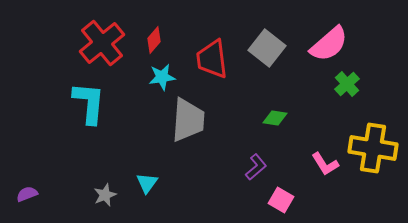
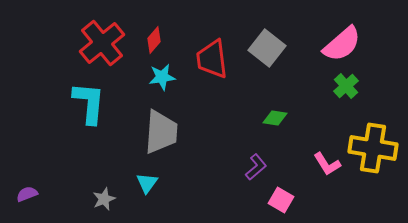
pink semicircle: moved 13 px right
green cross: moved 1 px left, 2 px down
gray trapezoid: moved 27 px left, 12 px down
pink L-shape: moved 2 px right
gray star: moved 1 px left, 4 px down
